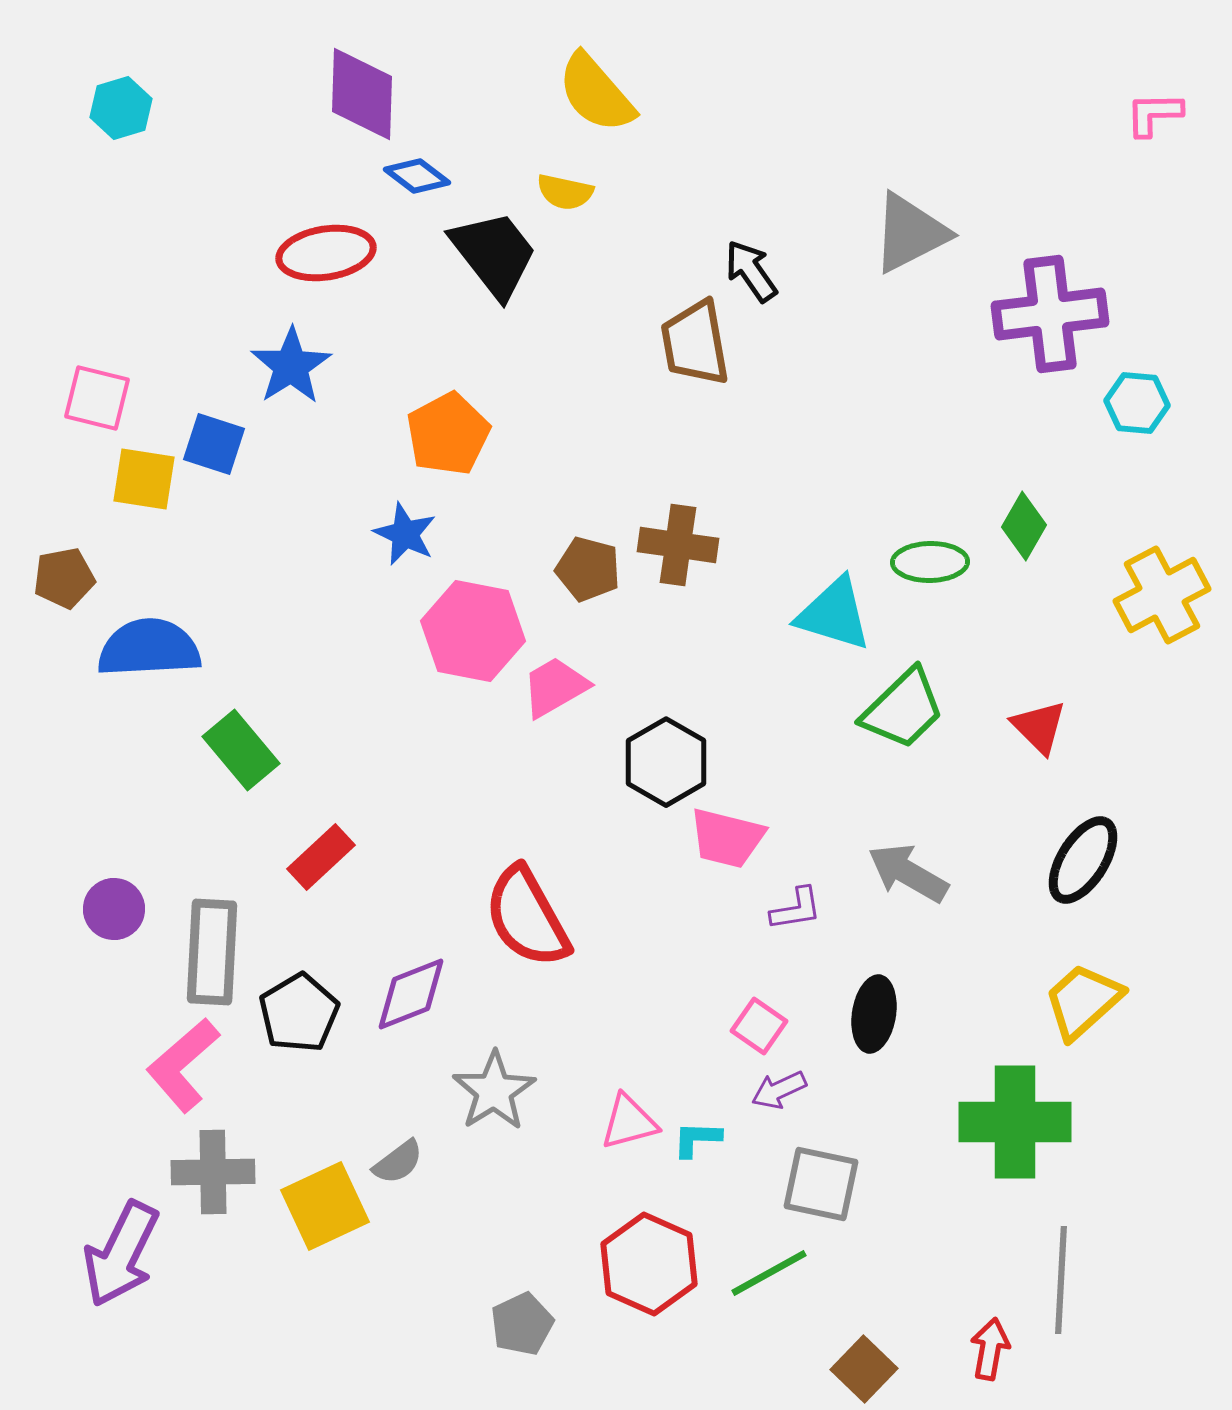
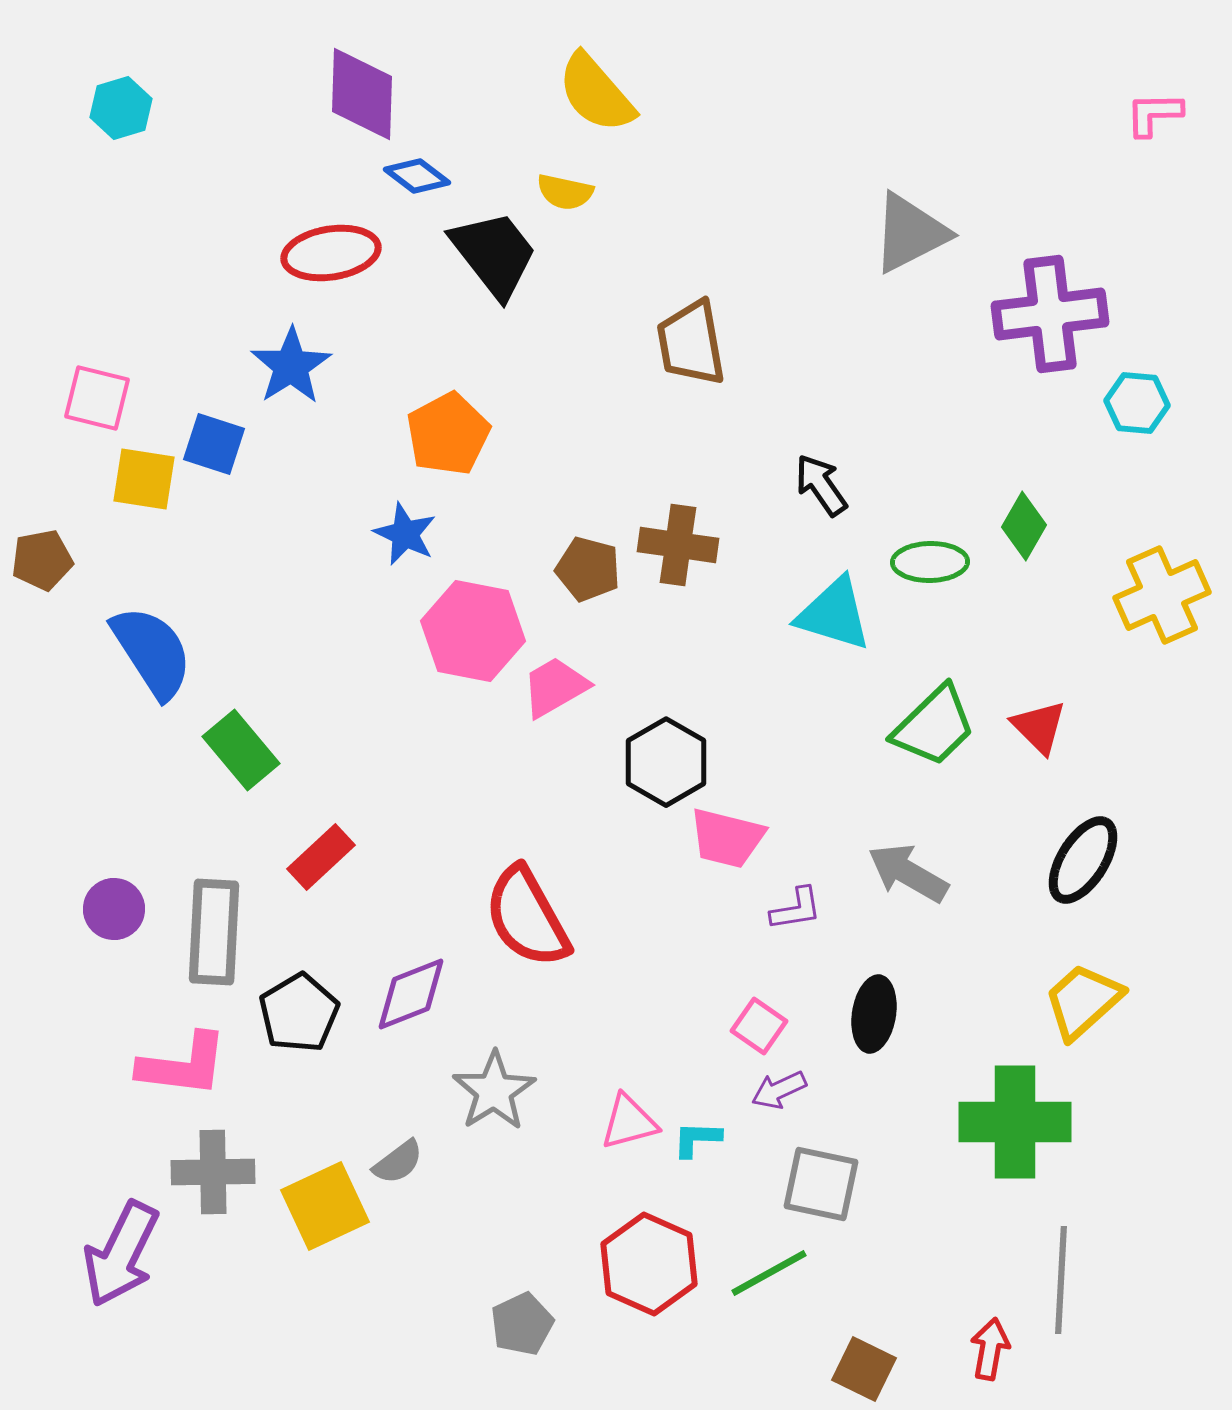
red ellipse at (326, 253): moved 5 px right
black arrow at (751, 271): moved 70 px right, 214 px down
brown trapezoid at (695, 343): moved 4 px left
brown pentagon at (64, 578): moved 22 px left, 18 px up
yellow cross at (1162, 595): rotated 4 degrees clockwise
blue semicircle at (149, 648): moved 3 px right, 4 px down; rotated 60 degrees clockwise
green trapezoid at (903, 709): moved 31 px right, 17 px down
gray rectangle at (212, 952): moved 2 px right, 20 px up
pink L-shape at (183, 1065): rotated 132 degrees counterclockwise
brown square at (864, 1369): rotated 18 degrees counterclockwise
